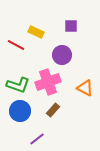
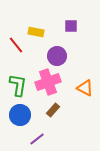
yellow rectangle: rotated 14 degrees counterclockwise
red line: rotated 24 degrees clockwise
purple circle: moved 5 px left, 1 px down
green L-shape: rotated 100 degrees counterclockwise
blue circle: moved 4 px down
